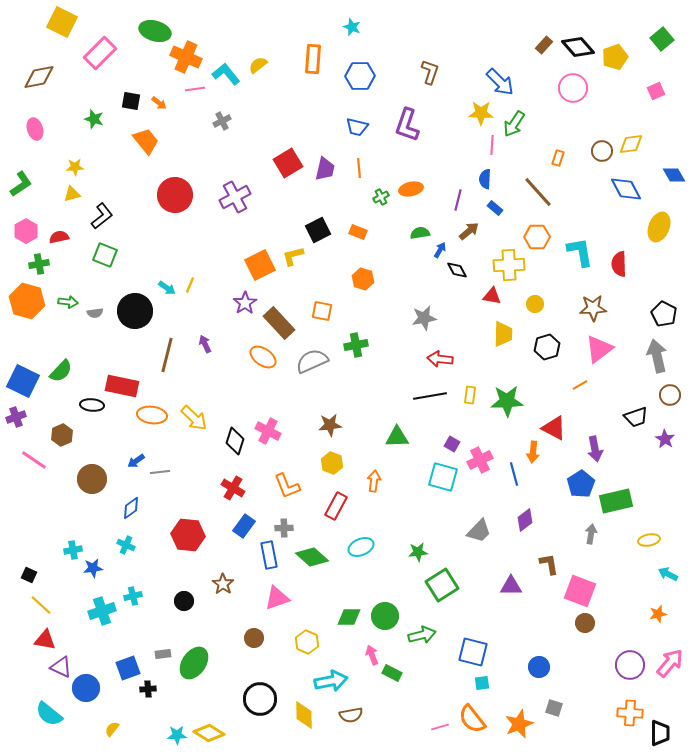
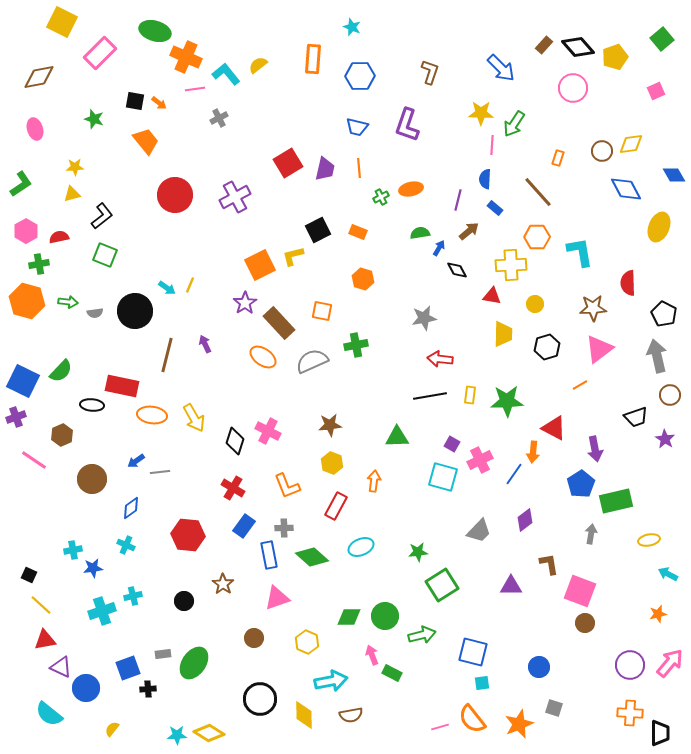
blue arrow at (500, 82): moved 1 px right, 14 px up
black square at (131, 101): moved 4 px right
gray cross at (222, 121): moved 3 px left, 3 px up
blue arrow at (440, 250): moved 1 px left, 2 px up
red semicircle at (619, 264): moved 9 px right, 19 px down
yellow cross at (509, 265): moved 2 px right
yellow arrow at (194, 418): rotated 16 degrees clockwise
blue line at (514, 474): rotated 50 degrees clockwise
red triangle at (45, 640): rotated 20 degrees counterclockwise
